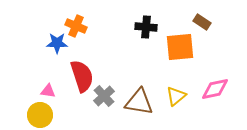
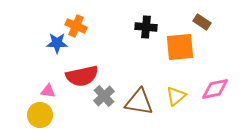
red semicircle: rotated 96 degrees clockwise
